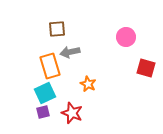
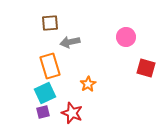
brown square: moved 7 px left, 6 px up
gray arrow: moved 10 px up
orange star: rotated 14 degrees clockwise
